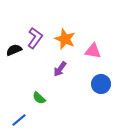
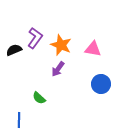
orange star: moved 4 px left, 6 px down
pink triangle: moved 2 px up
purple arrow: moved 2 px left
blue line: rotated 49 degrees counterclockwise
